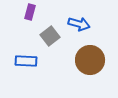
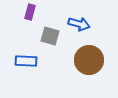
gray square: rotated 36 degrees counterclockwise
brown circle: moved 1 px left
